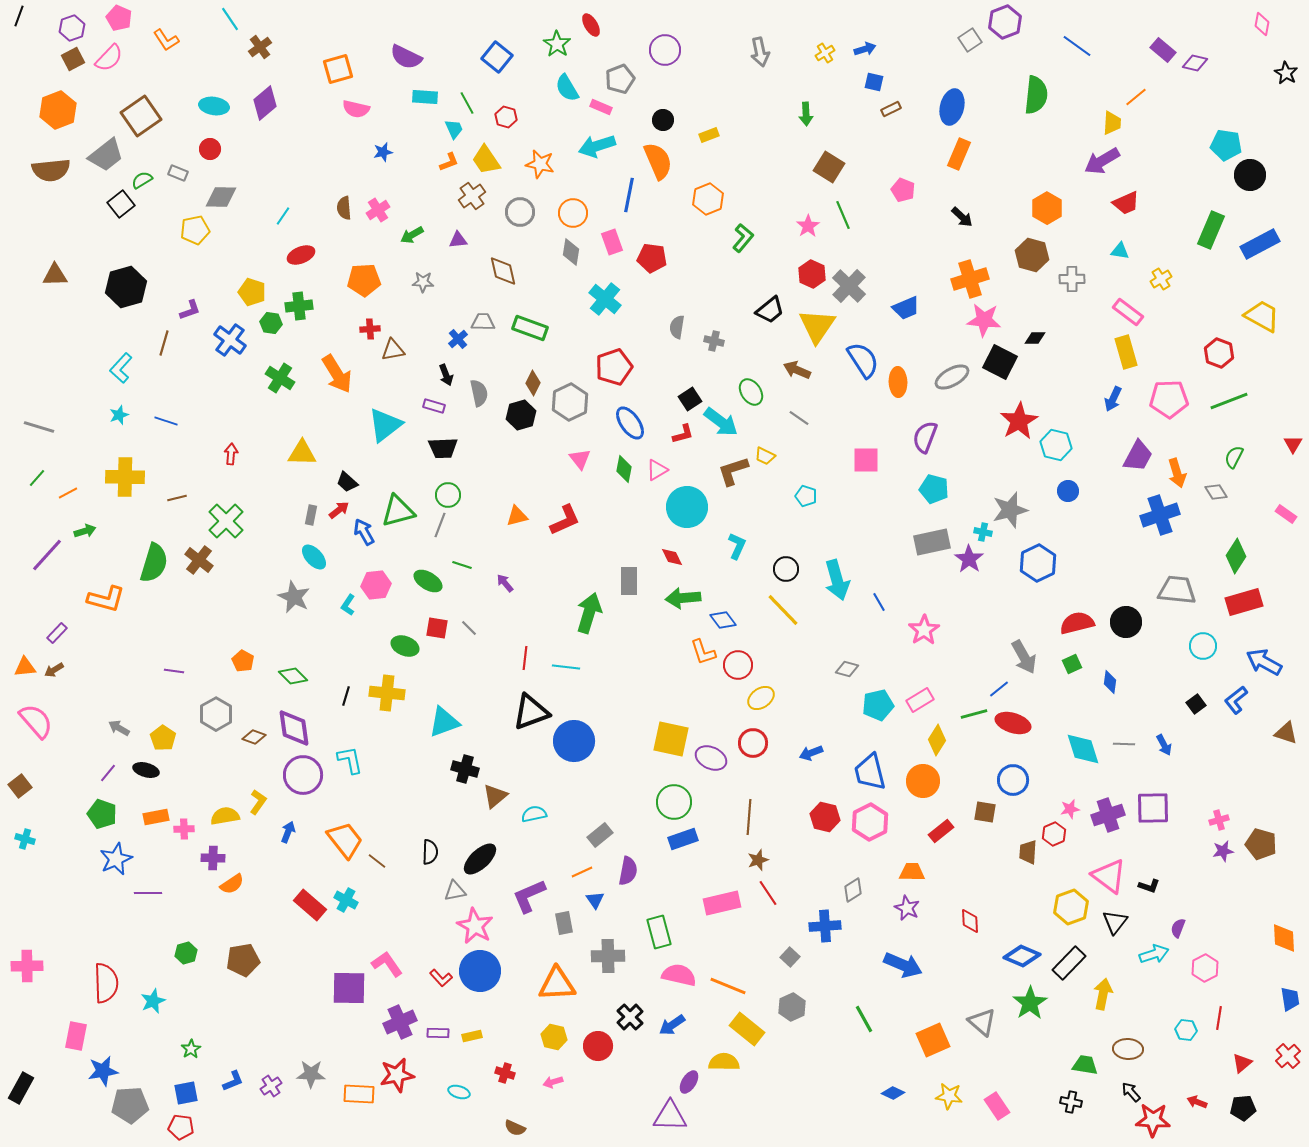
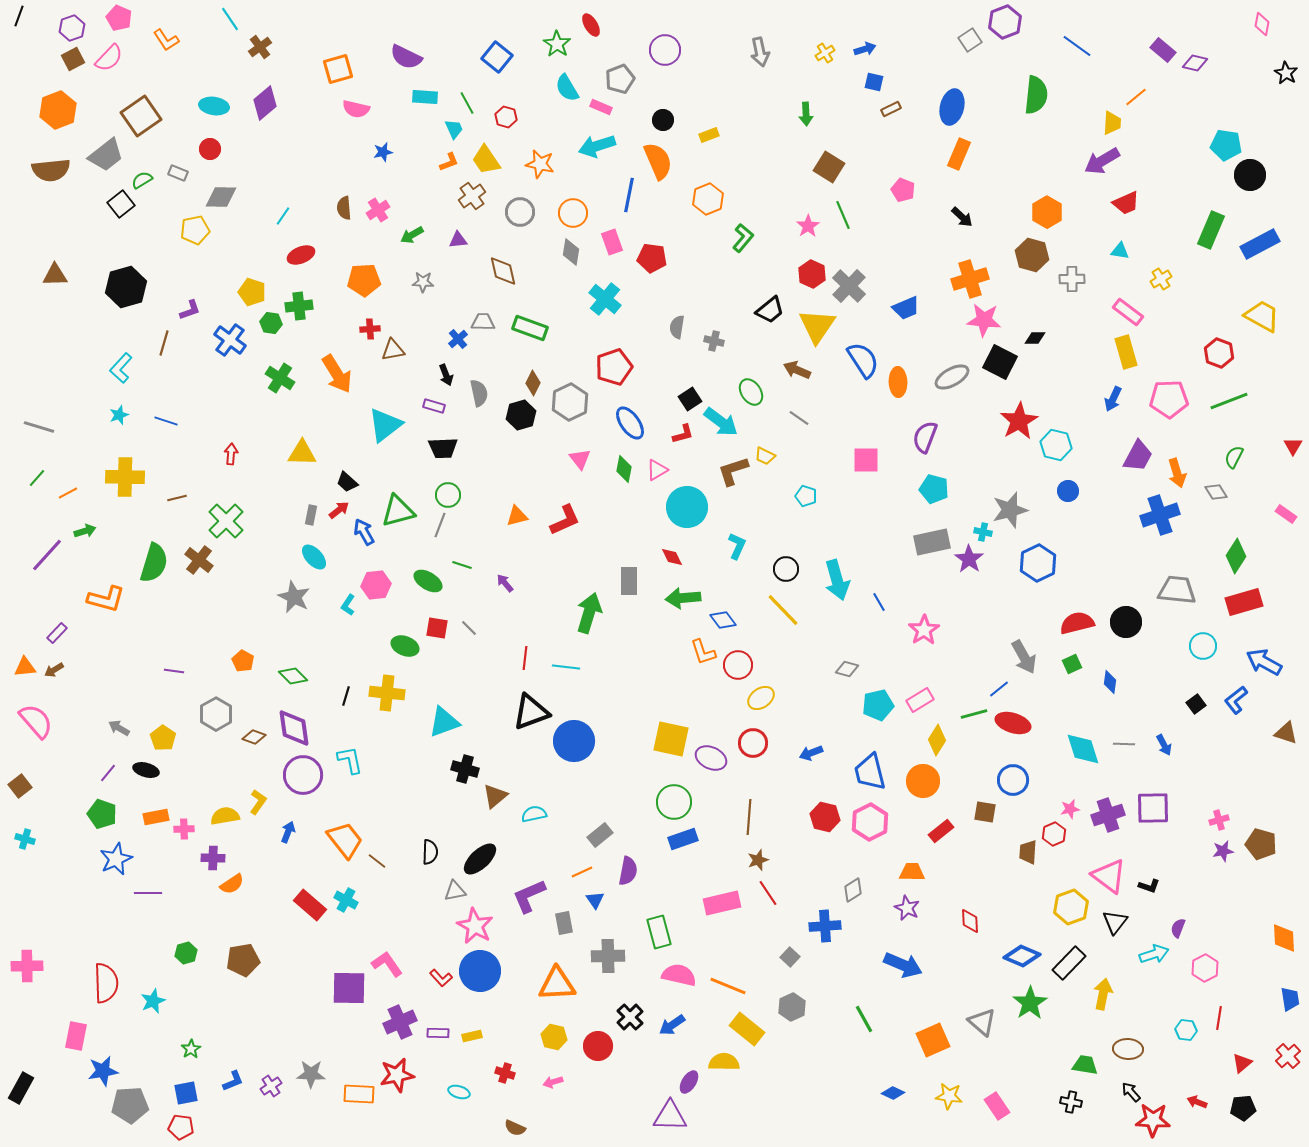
orange hexagon at (1047, 208): moved 4 px down
red triangle at (1293, 444): moved 2 px down
